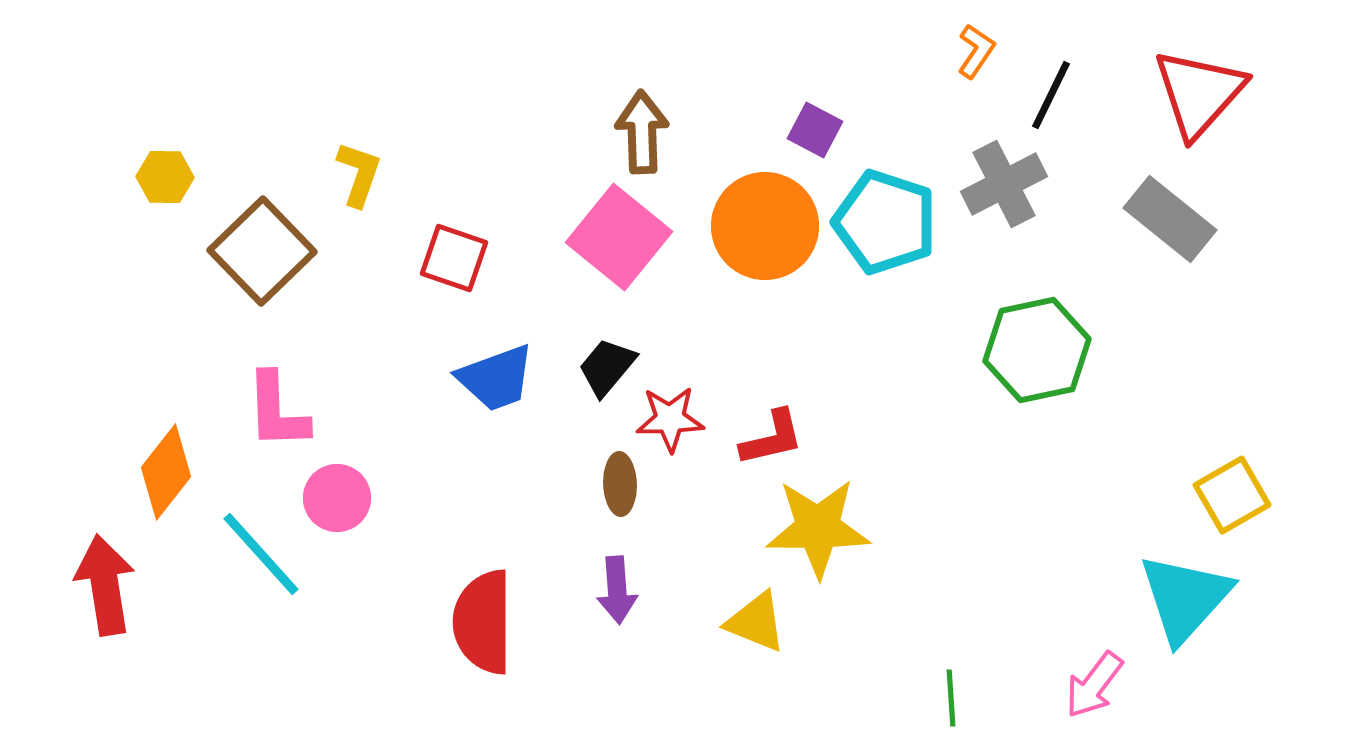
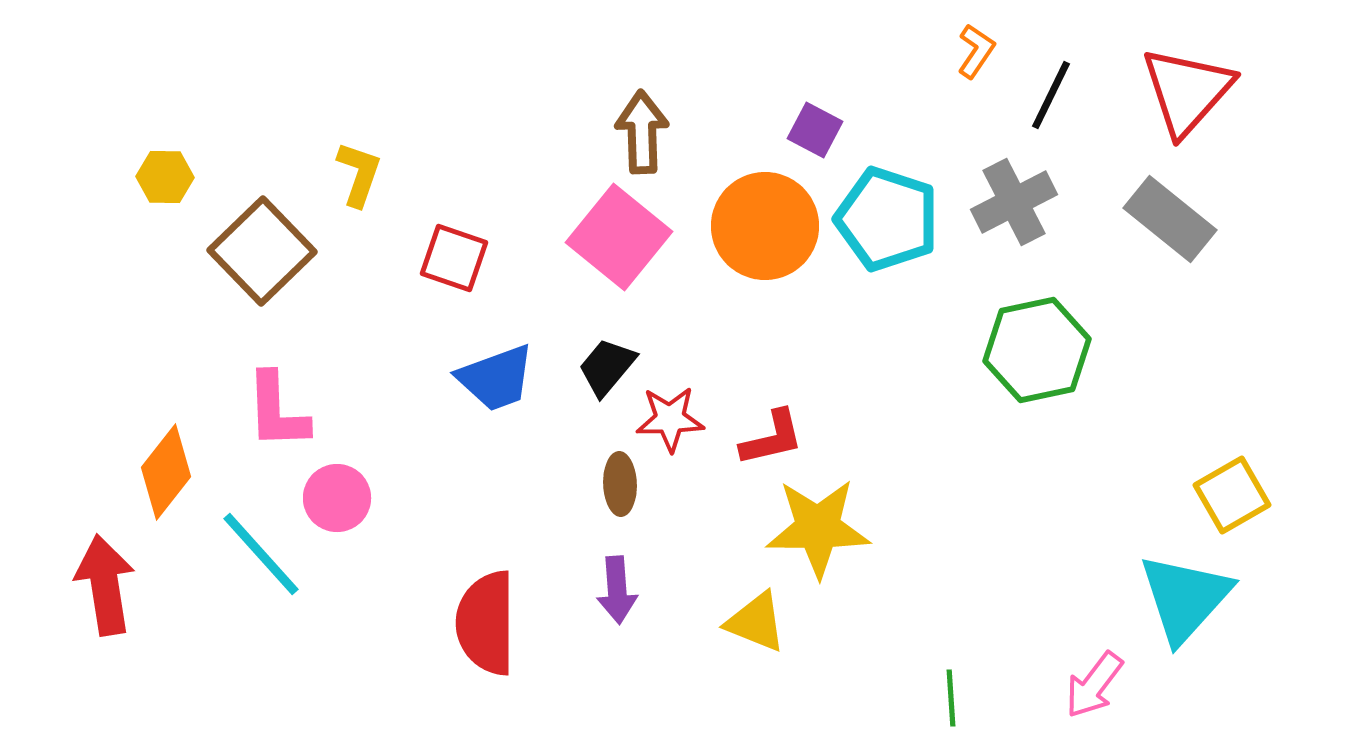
red triangle: moved 12 px left, 2 px up
gray cross: moved 10 px right, 18 px down
cyan pentagon: moved 2 px right, 3 px up
red semicircle: moved 3 px right, 1 px down
